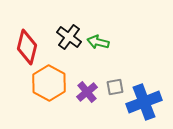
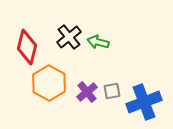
black cross: rotated 15 degrees clockwise
gray square: moved 3 px left, 4 px down
